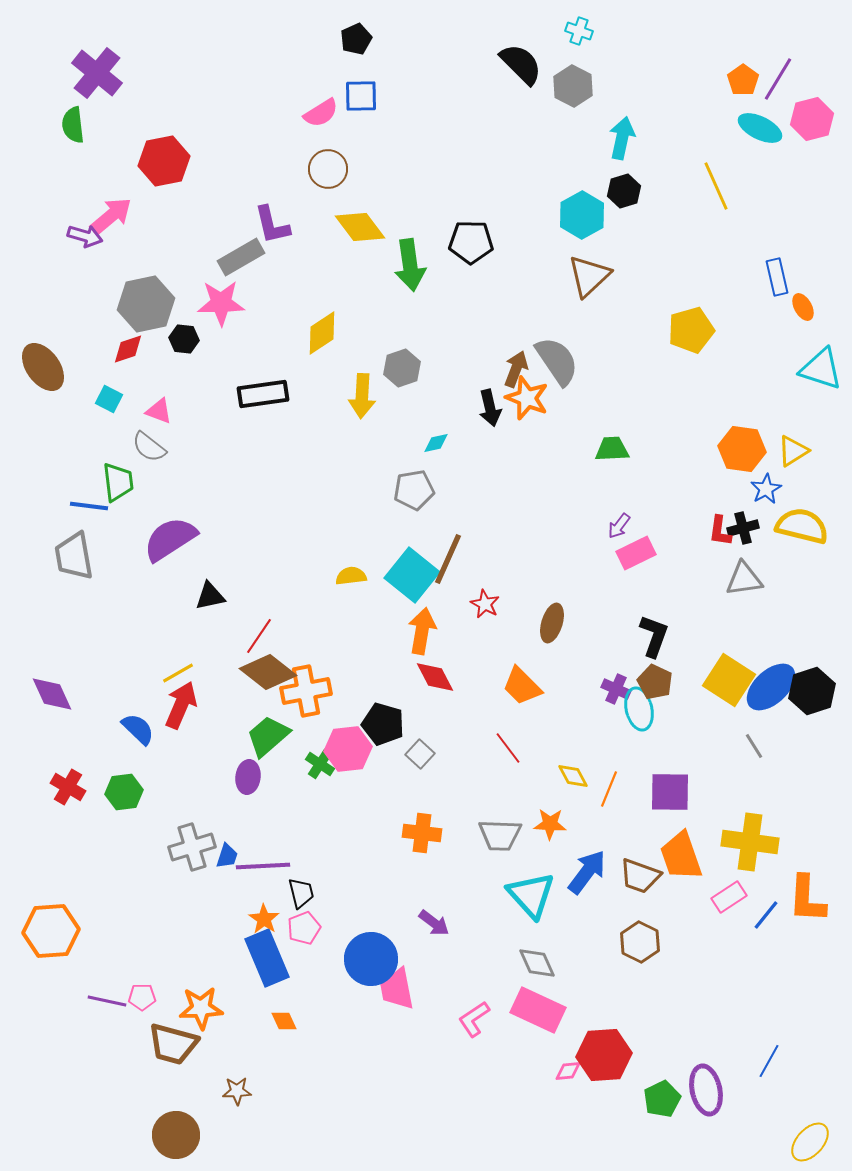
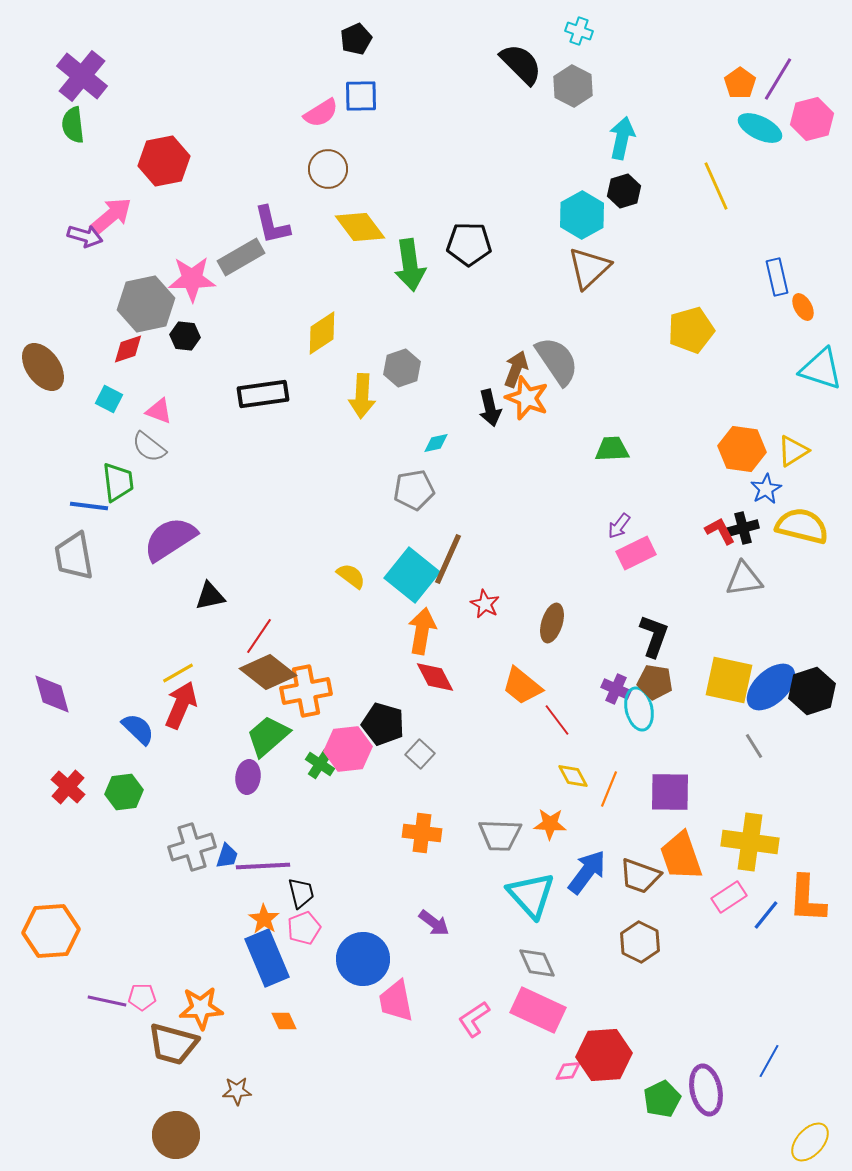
purple cross at (97, 73): moved 15 px left, 3 px down
orange pentagon at (743, 80): moved 3 px left, 3 px down
black pentagon at (471, 242): moved 2 px left, 2 px down
brown triangle at (589, 276): moved 8 px up
pink star at (221, 303): moved 29 px left, 24 px up
black hexagon at (184, 339): moved 1 px right, 3 px up
red L-shape at (720, 531): rotated 144 degrees clockwise
yellow semicircle at (351, 576): rotated 44 degrees clockwise
yellow square at (729, 680): rotated 21 degrees counterclockwise
brown pentagon at (655, 682): rotated 16 degrees counterclockwise
orange trapezoid at (522, 686): rotated 6 degrees counterclockwise
purple diamond at (52, 694): rotated 9 degrees clockwise
red line at (508, 748): moved 49 px right, 28 px up
red cross at (68, 787): rotated 12 degrees clockwise
blue circle at (371, 959): moved 8 px left
pink trapezoid at (397, 989): moved 1 px left, 12 px down
